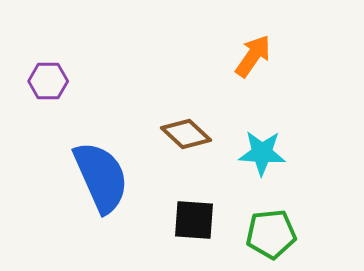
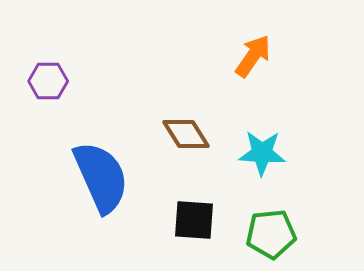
brown diamond: rotated 15 degrees clockwise
